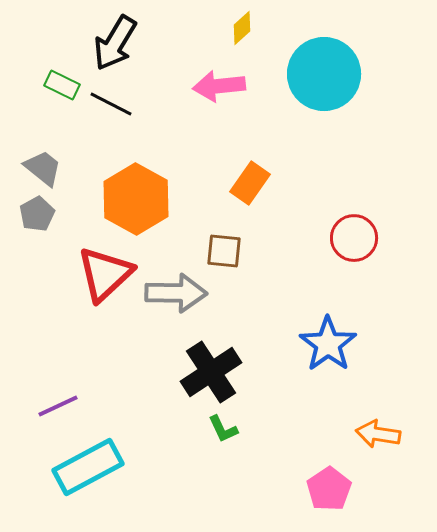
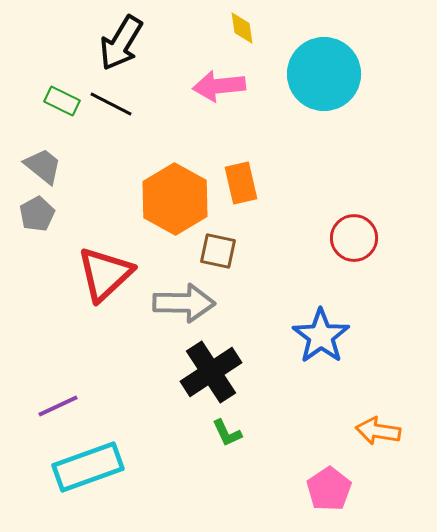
yellow diamond: rotated 56 degrees counterclockwise
black arrow: moved 6 px right
green rectangle: moved 16 px down
gray trapezoid: moved 2 px up
orange rectangle: moved 9 px left; rotated 48 degrees counterclockwise
orange hexagon: moved 39 px right
brown square: moved 6 px left; rotated 6 degrees clockwise
gray arrow: moved 8 px right, 10 px down
blue star: moved 7 px left, 8 px up
green L-shape: moved 4 px right, 4 px down
orange arrow: moved 3 px up
cyan rectangle: rotated 8 degrees clockwise
